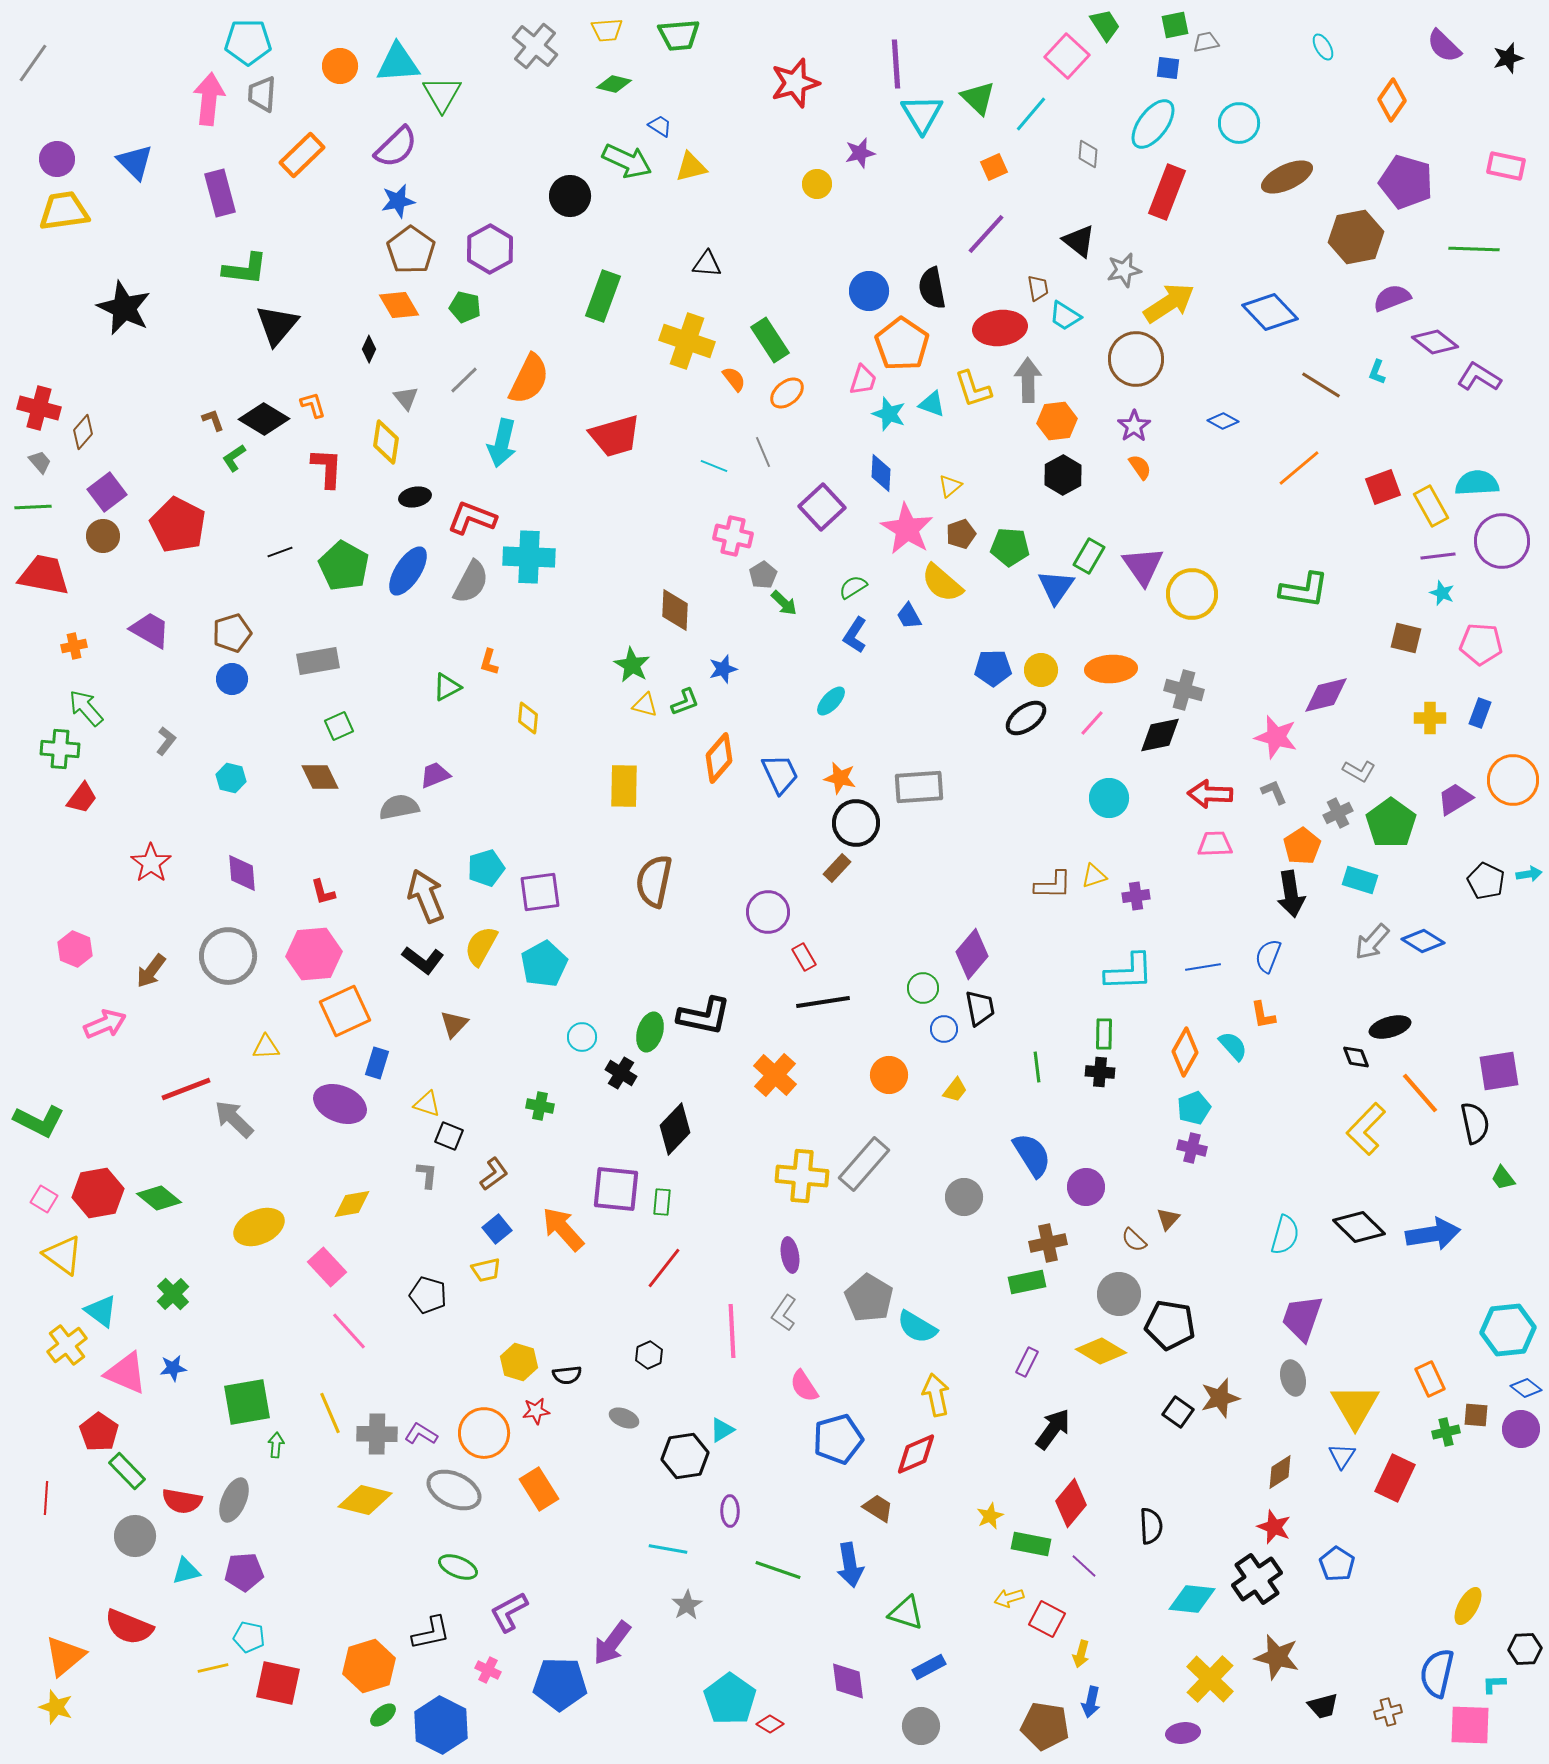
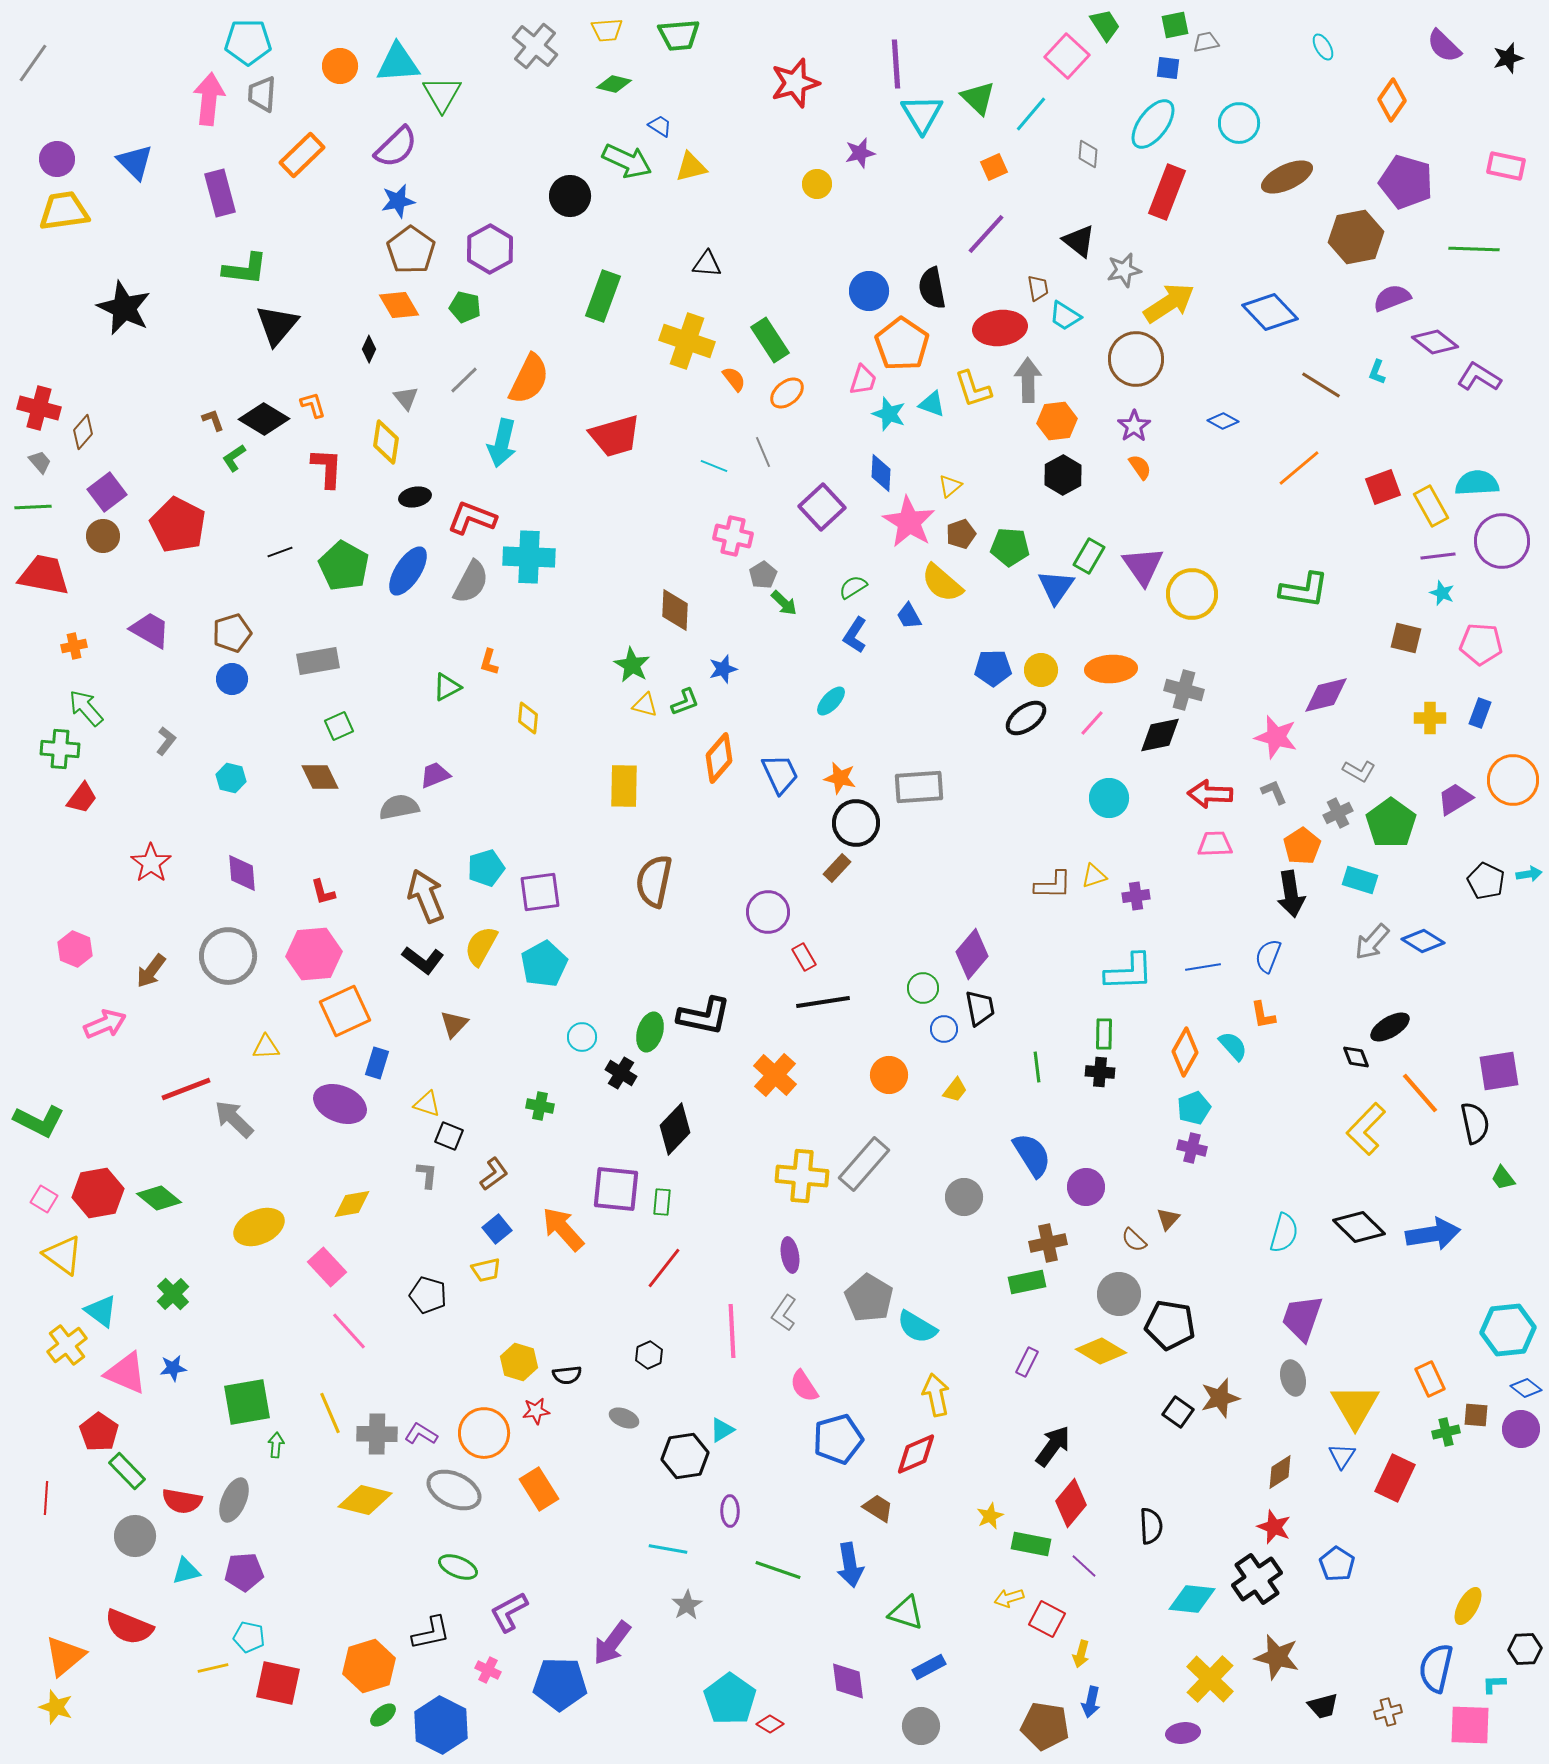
pink star at (907, 529): moved 2 px right, 7 px up
black ellipse at (1390, 1027): rotated 15 degrees counterclockwise
cyan semicircle at (1285, 1235): moved 1 px left, 2 px up
black arrow at (1053, 1429): moved 17 px down
blue semicircle at (1437, 1673): moved 1 px left, 5 px up
